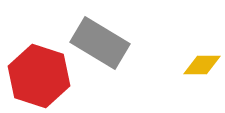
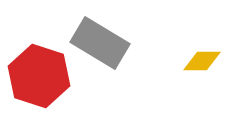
yellow diamond: moved 4 px up
